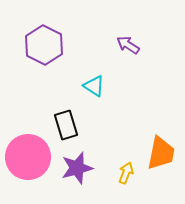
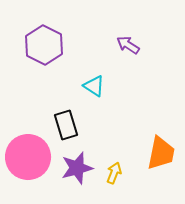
yellow arrow: moved 12 px left
